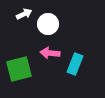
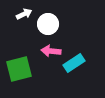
pink arrow: moved 1 px right, 2 px up
cyan rectangle: moved 1 px left, 1 px up; rotated 35 degrees clockwise
